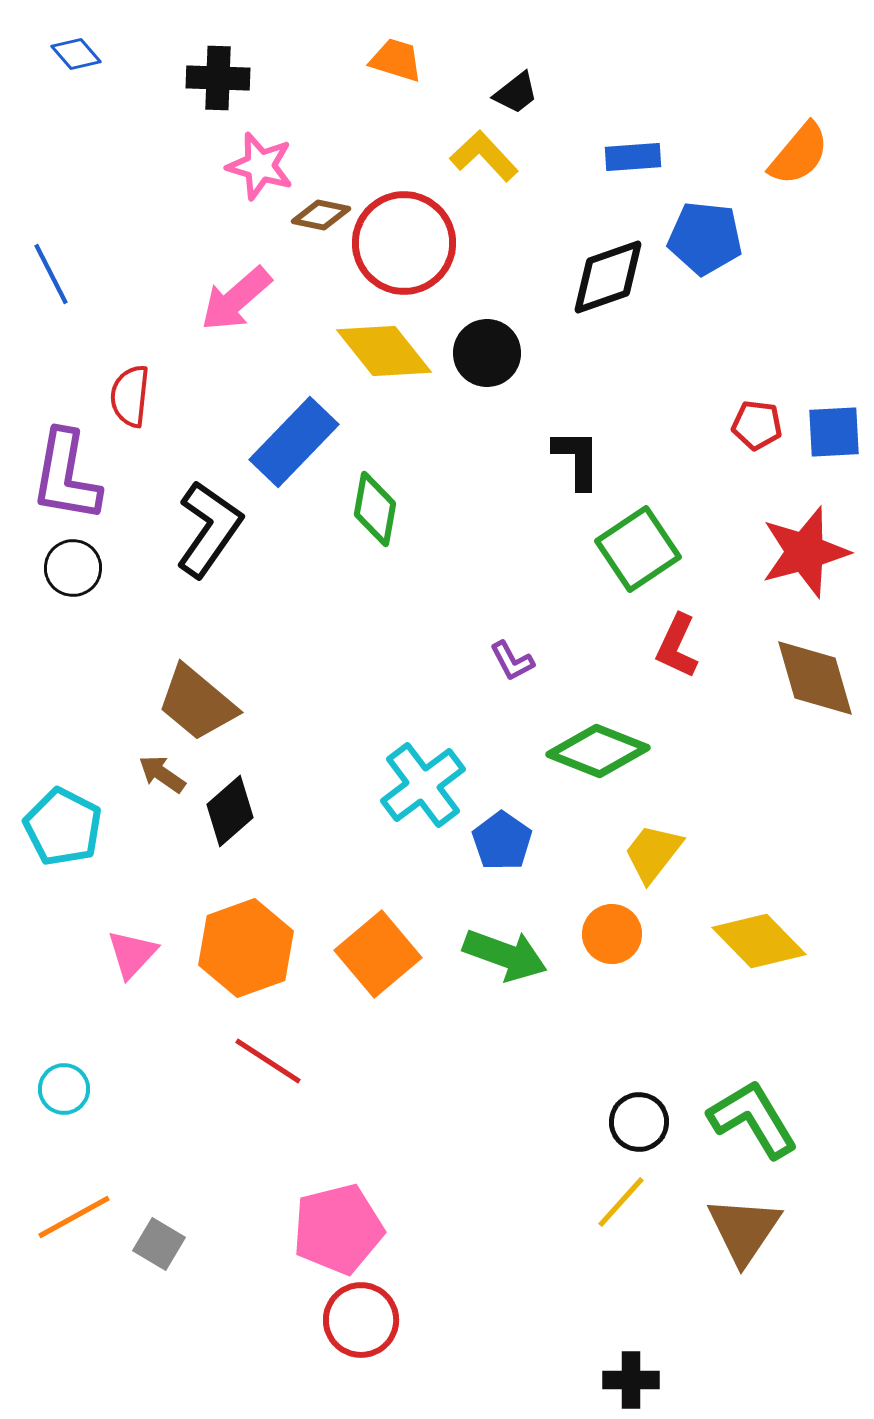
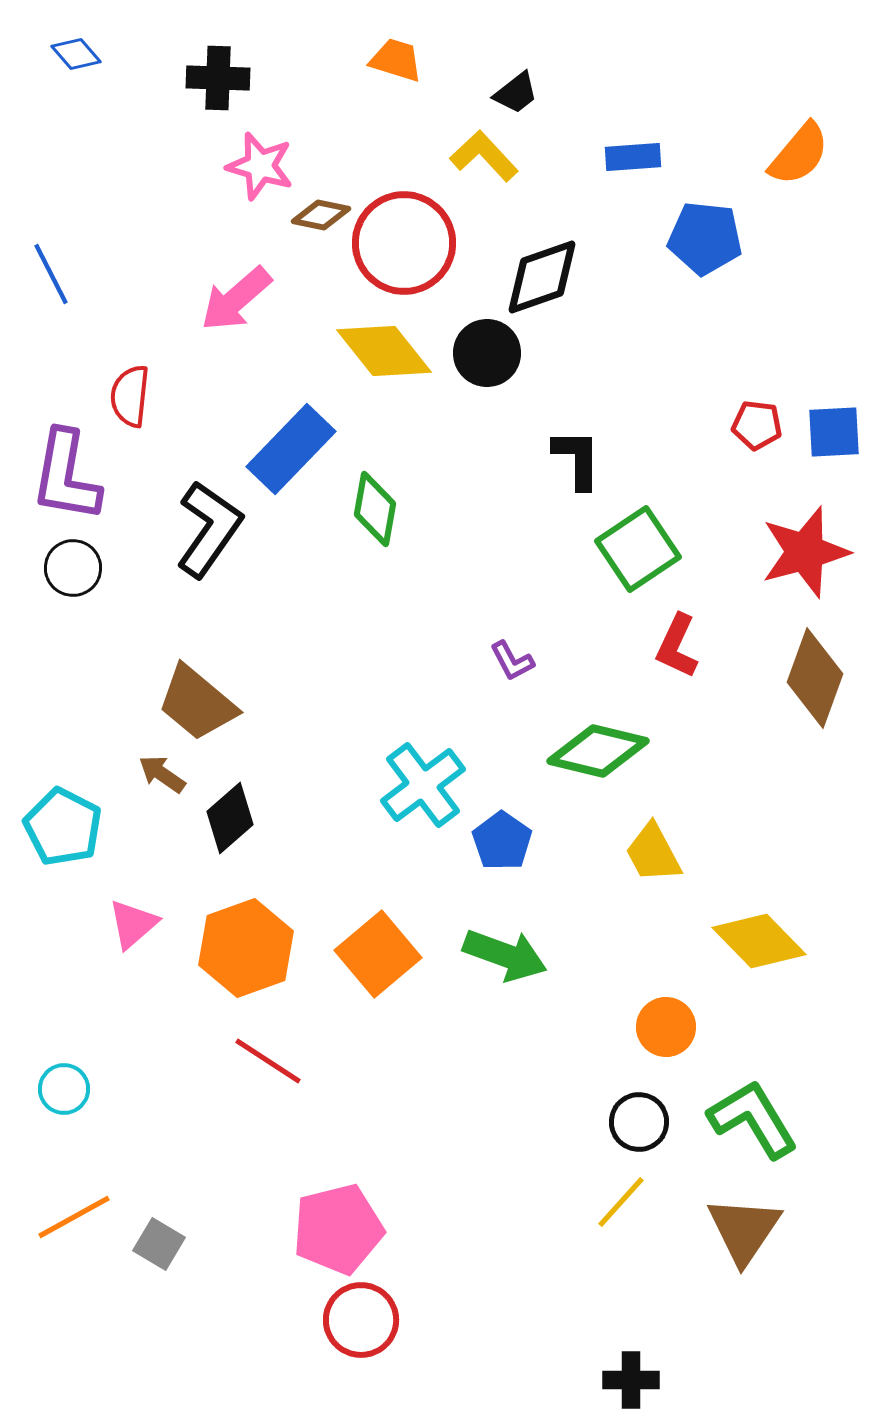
black diamond at (608, 277): moved 66 px left
blue rectangle at (294, 442): moved 3 px left, 7 px down
brown diamond at (815, 678): rotated 36 degrees clockwise
green diamond at (598, 751): rotated 8 degrees counterclockwise
black diamond at (230, 811): moved 7 px down
yellow trapezoid at (653, 853): rotated 66 degrees counterclockwise
orange circle at (612, 934): moved 54 px right, 93 px down
pink triangle at (132, 954): moved 1 px right, 30 px up; rotated 6 degrees clockwise
